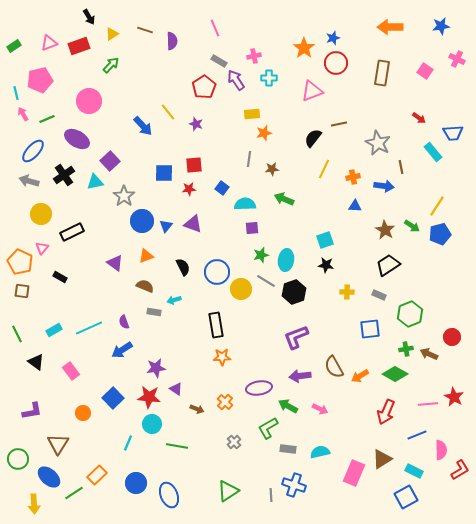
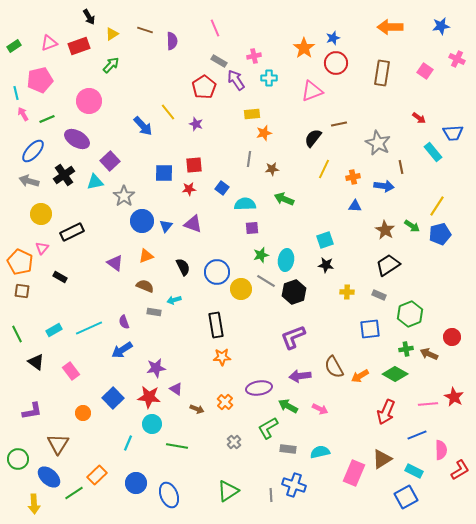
purple L-shape at (296, 337): moved 3 px left
